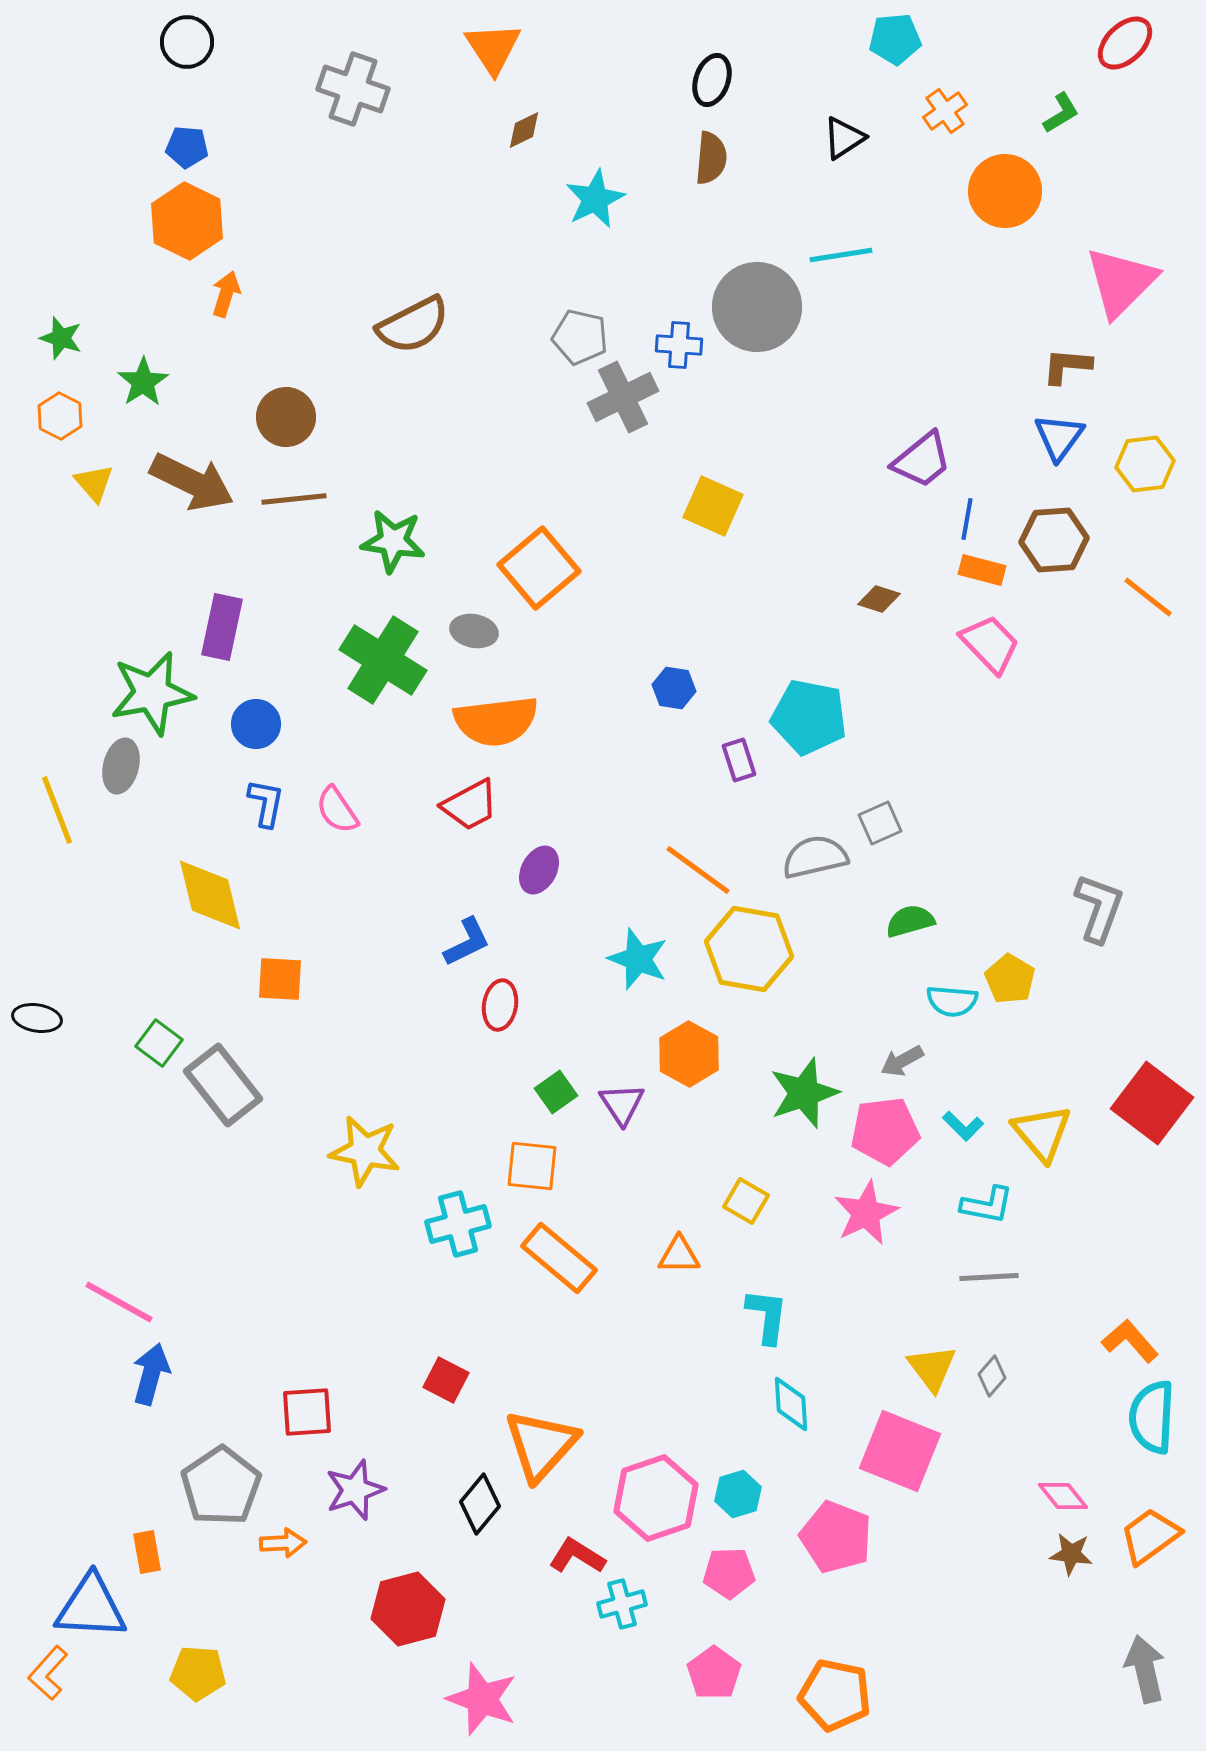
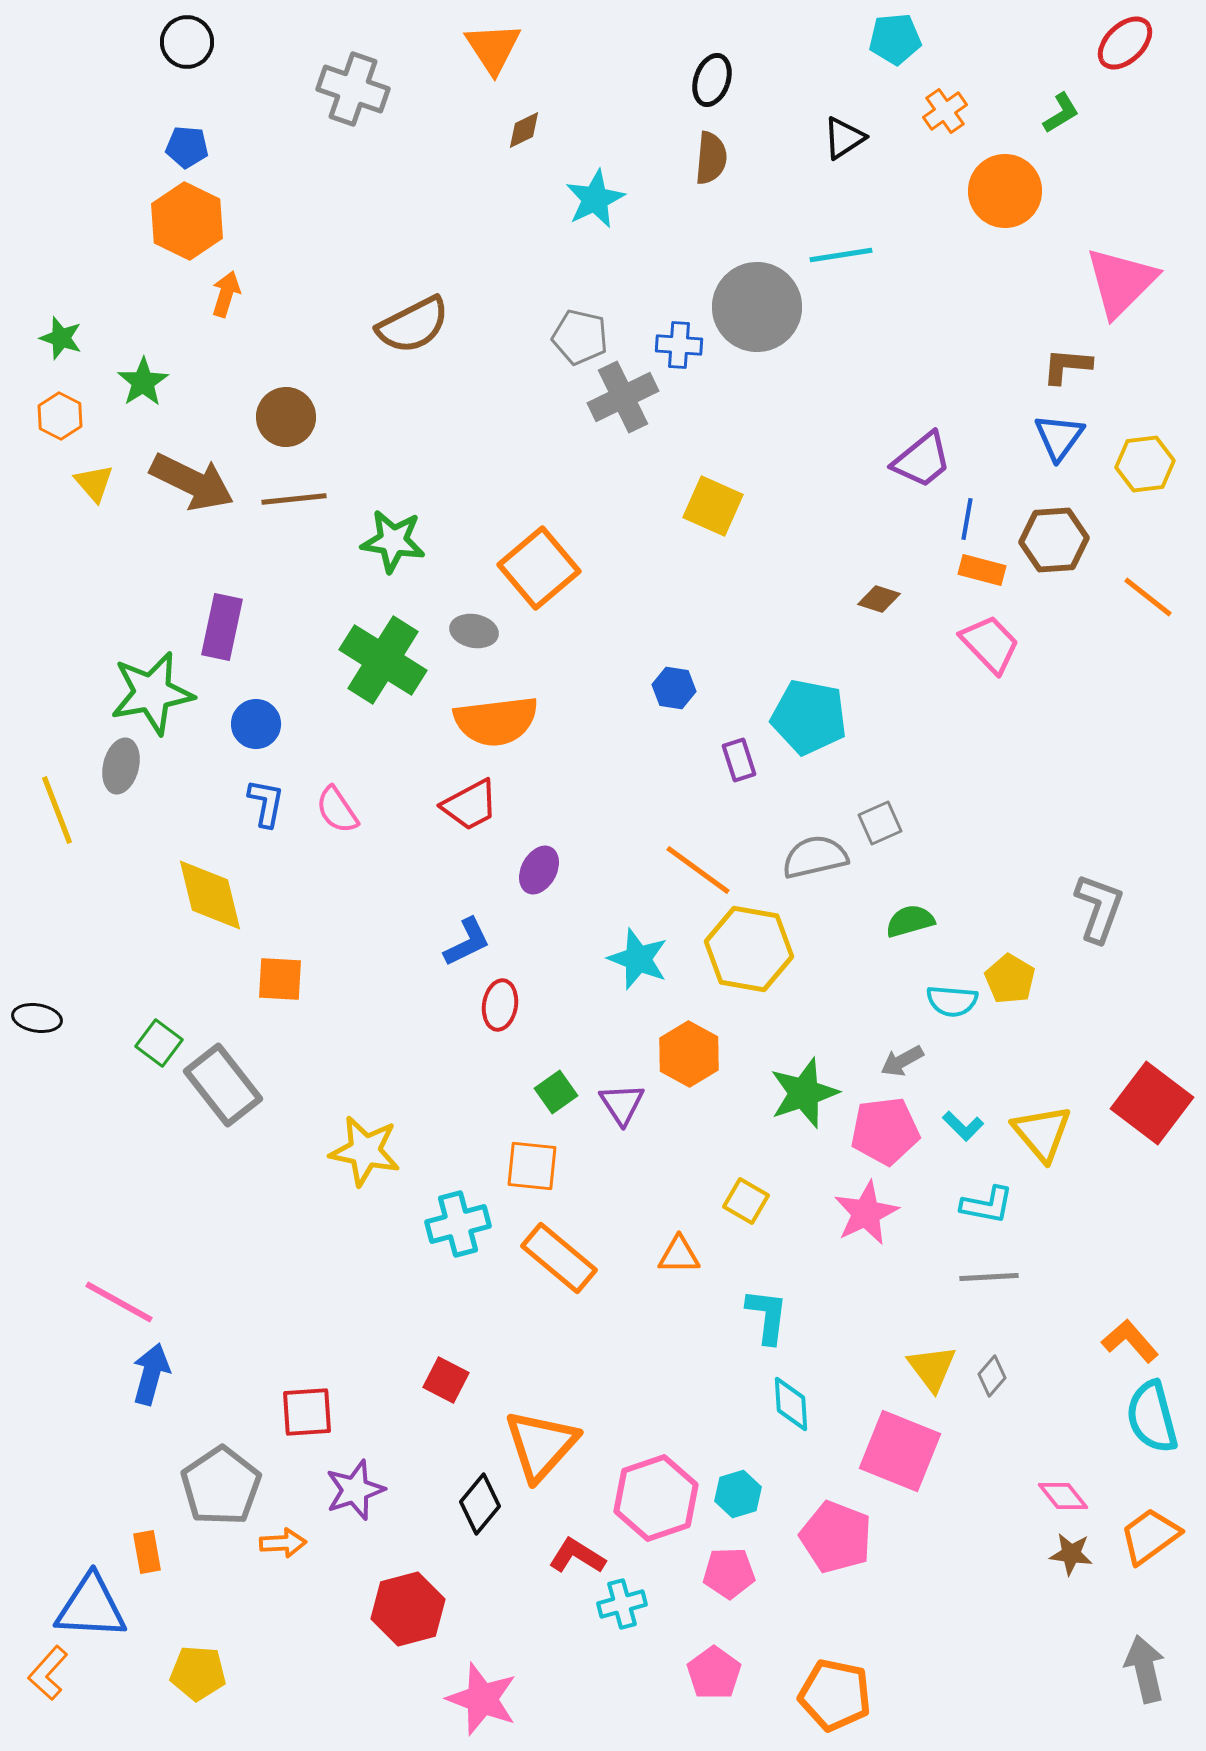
cyan semicircle at (1152, 1417): rotated 18 degrees counterclockwise
